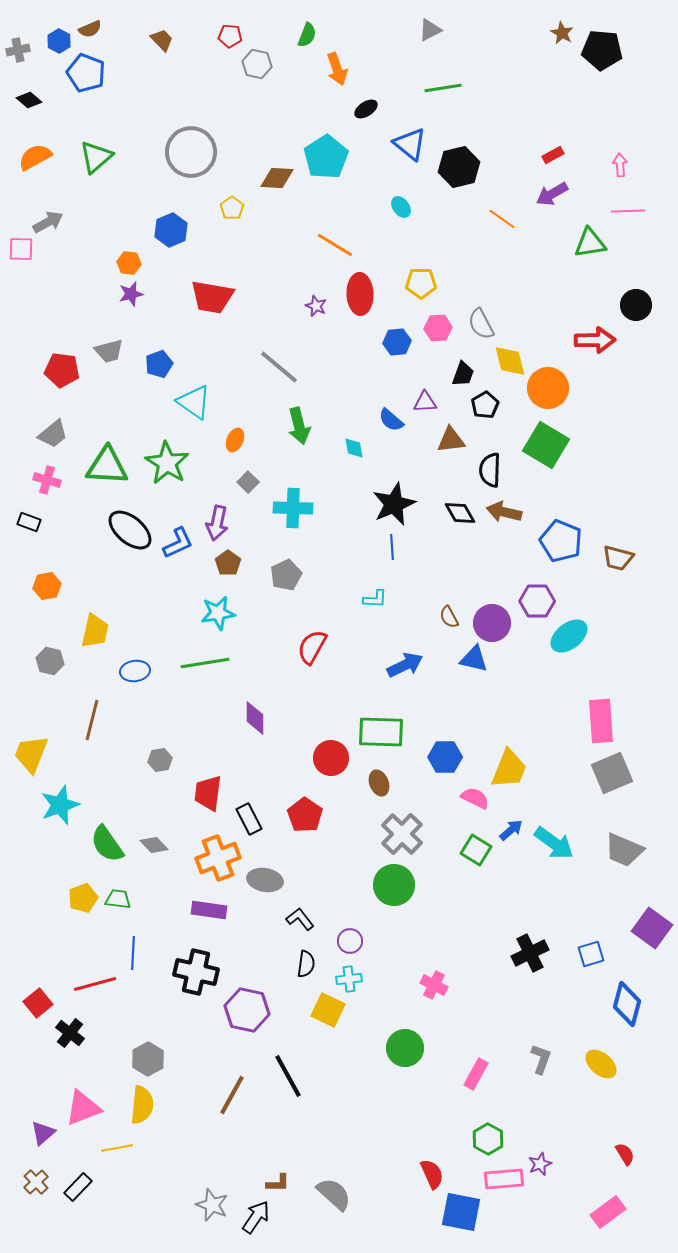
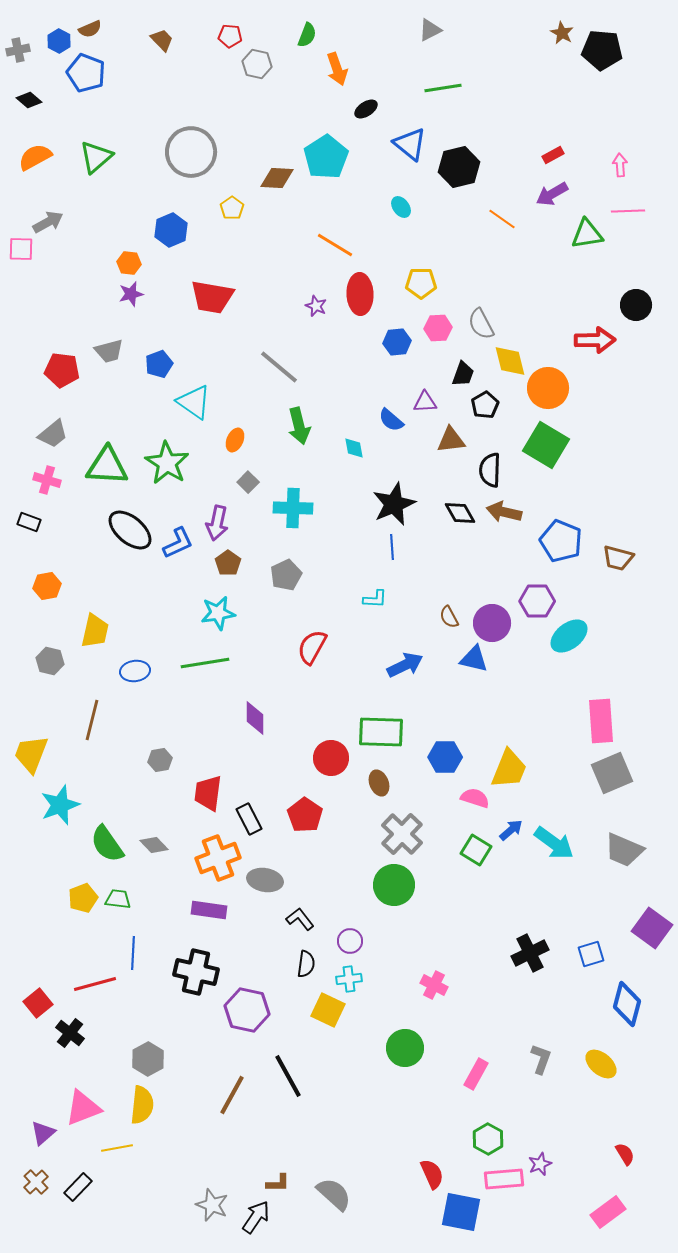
green triangle at (590, 243): moved 3 px left, 9 px up
pink semicircle at (475, 798): rotated 8 degrees counterclockwise
